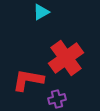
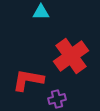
cyan triangle: rotated 30 degrees clockwise
red cross: moved 5 px right, 2 px up
